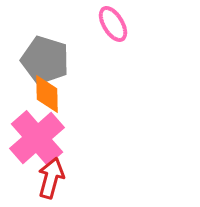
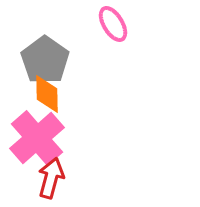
gray pentagon: rotated 18 degrees clockwise
